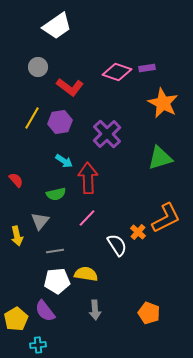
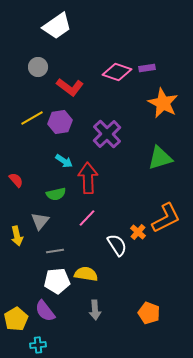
yellow line: rotated 30 degrees clockwise
